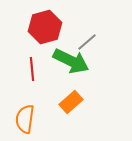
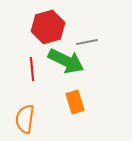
red hexagon: moved 3 px right
gray line: rotated 30 degrees clockwise
green arrow: moved 5 px left
orange rectangle: moved 4 px right; rotated 65 degrees counterclockwise
